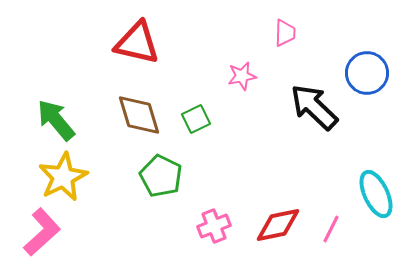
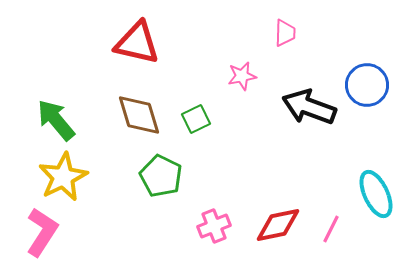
blue circle: moved 12 px down
black arrow: moved 5 px left; rotated 24 degrees counterclockwise
pink L-shape: rotated 15 degrees counterclockwise
